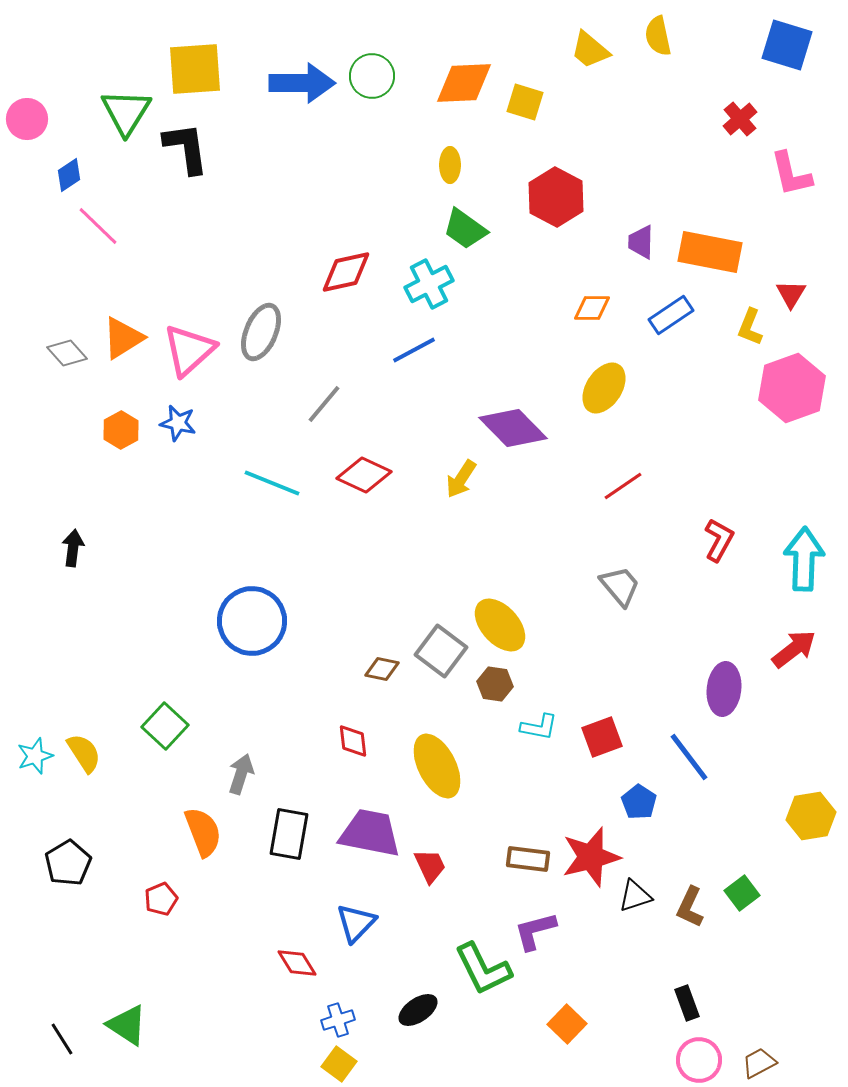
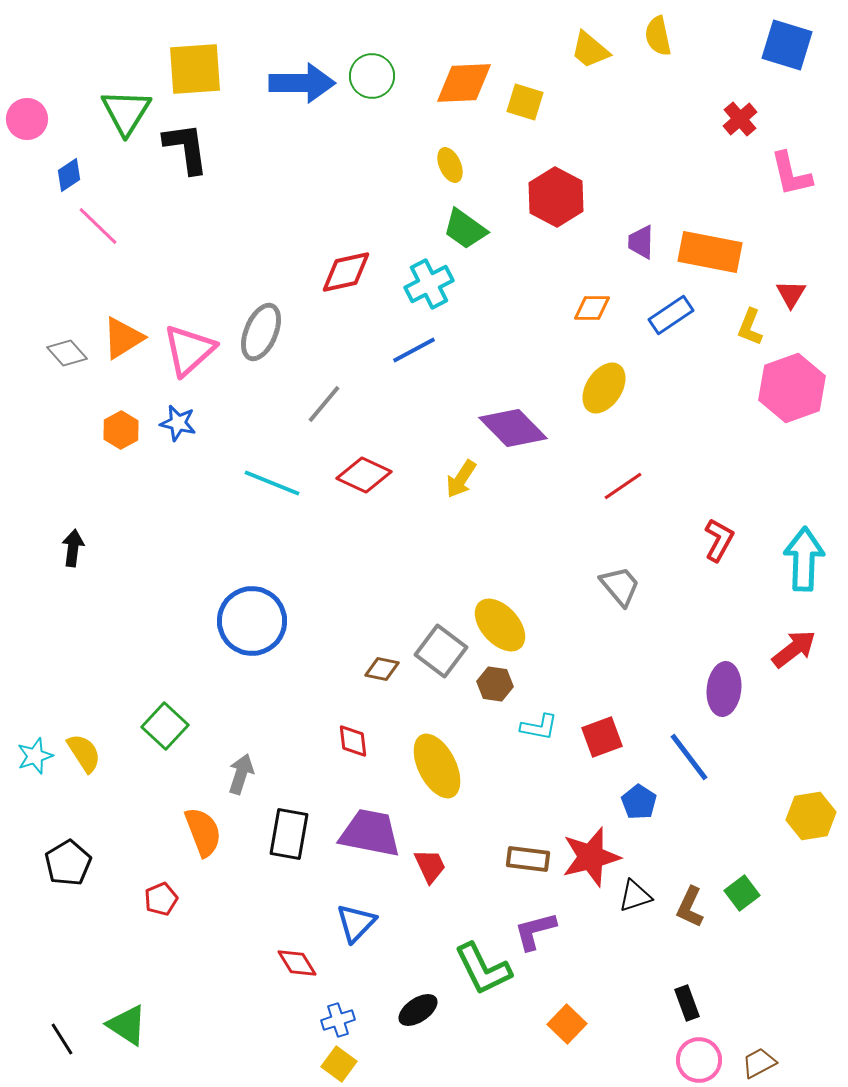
yellow ellipse at (450, 165): rotated 24 degrees counterclockwise
